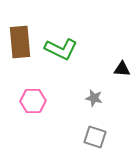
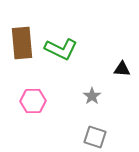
brown rectangle: moved 2 px right, 1 px down
gray star: moved 2 px left, 2 px up; rotated 24 degrees clockwise
